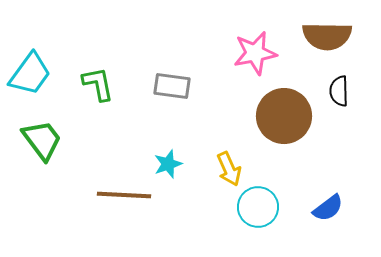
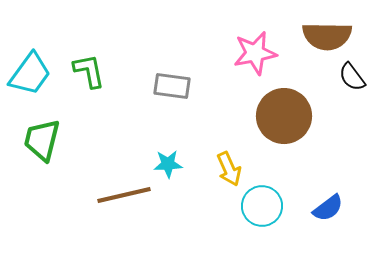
green L-shape: moved 9 px left, 13 px up
black semicircle: moved 13 px right, 14 px up; rotated 36 degrees counterclockwise
green trapezoid: rotated 129 degrees counterclockwise
cyan star: rotated 16 degrees clockwise
brown line: rotated 16 degrees counterclockwise
cyan circle: moved 4 px right, 1 px up
